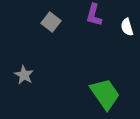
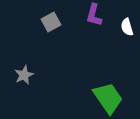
gray square: rotated 24 degrees clockwise
gray star: rotated 18 degrees clockwise
green trapezoid: moved 3 px right, 4 px down
